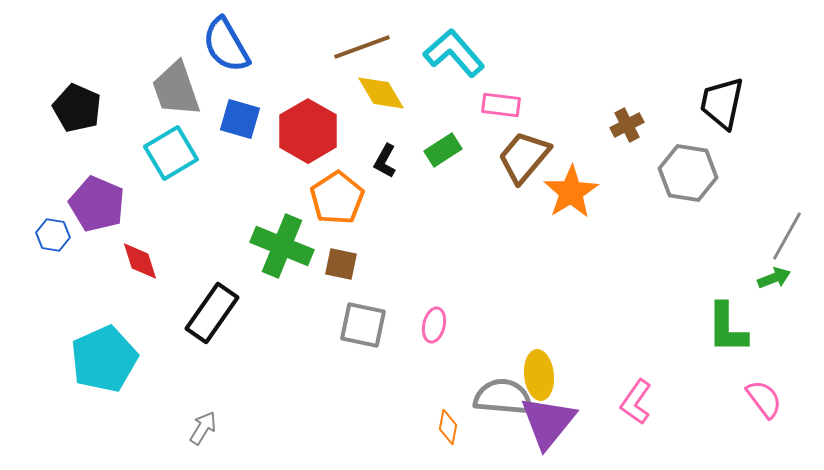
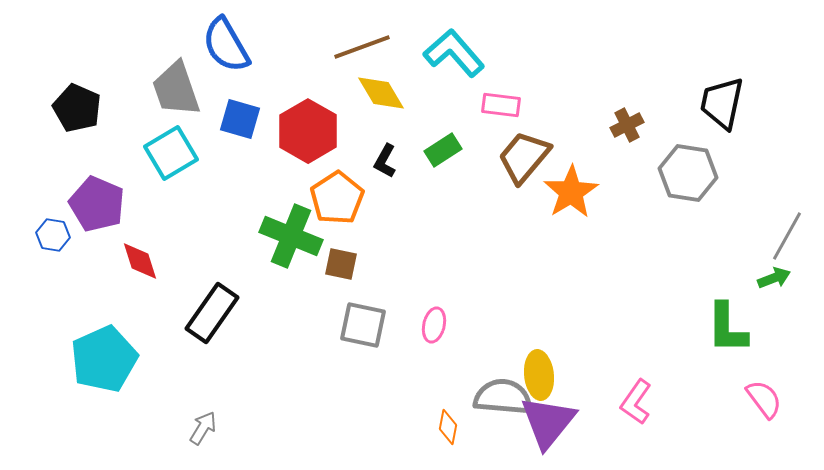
green cross: moved 9 px right, 10 px up
